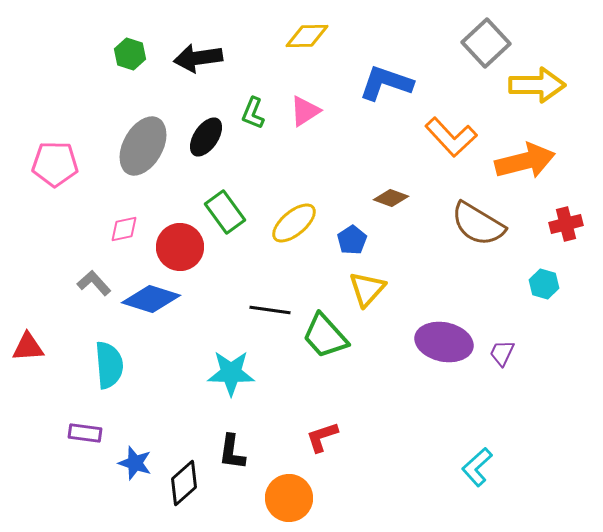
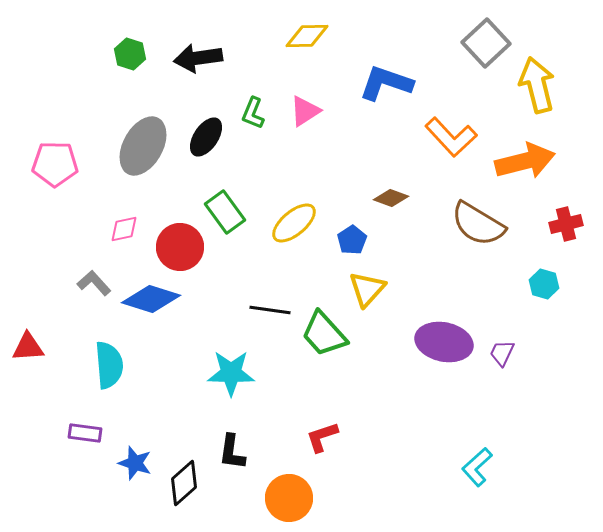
yellow arrow: rotated 104 degrees counterclockwise
green trapezoid: moved 1 px left, 2 px up
